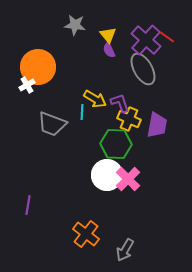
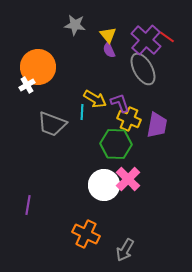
white circle: moved 3 px left, 10 px down
orange cross: rotated 12 degrees counterclockwise
